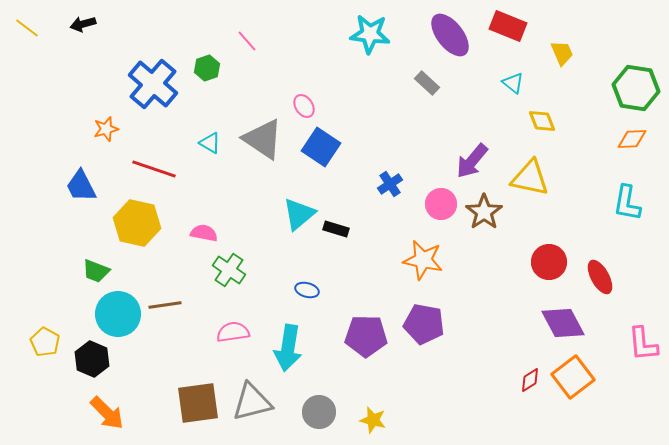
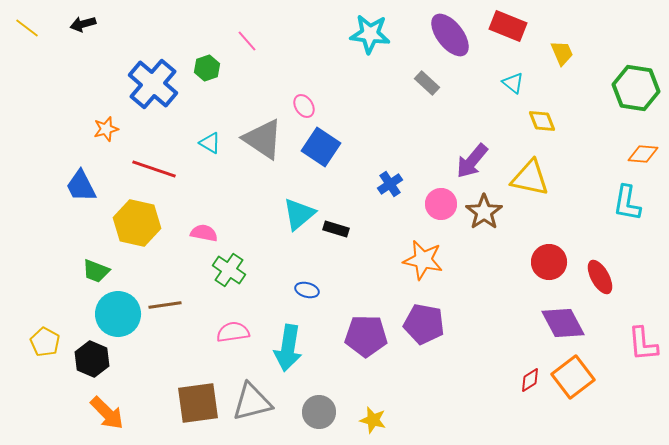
orange diamond at (632, 139): moved 11 px right, 15 px down; rotated 8 degrees clockwise
